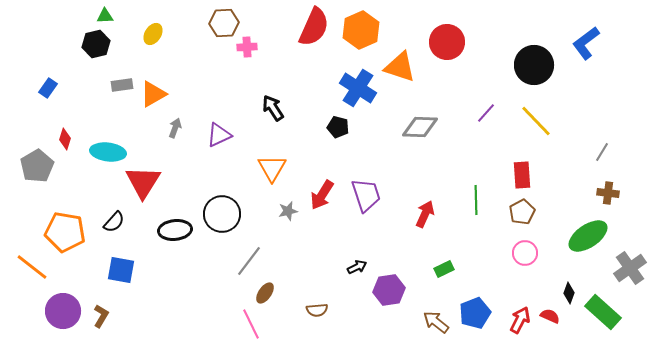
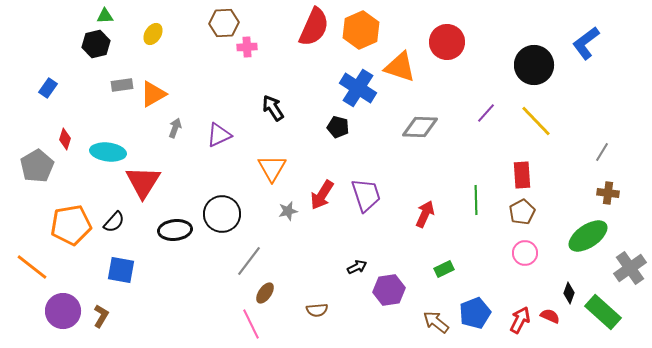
orange pentagon at (65, 232): moved 6 px right, 7 px up; rotated 18 degrees counterclockwise
